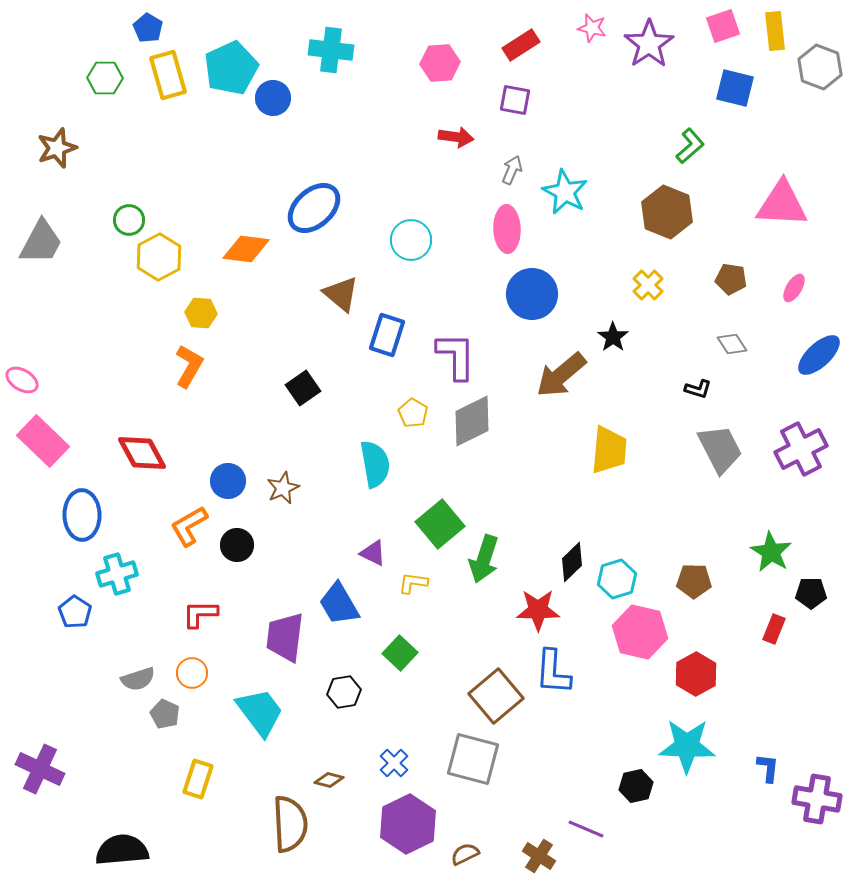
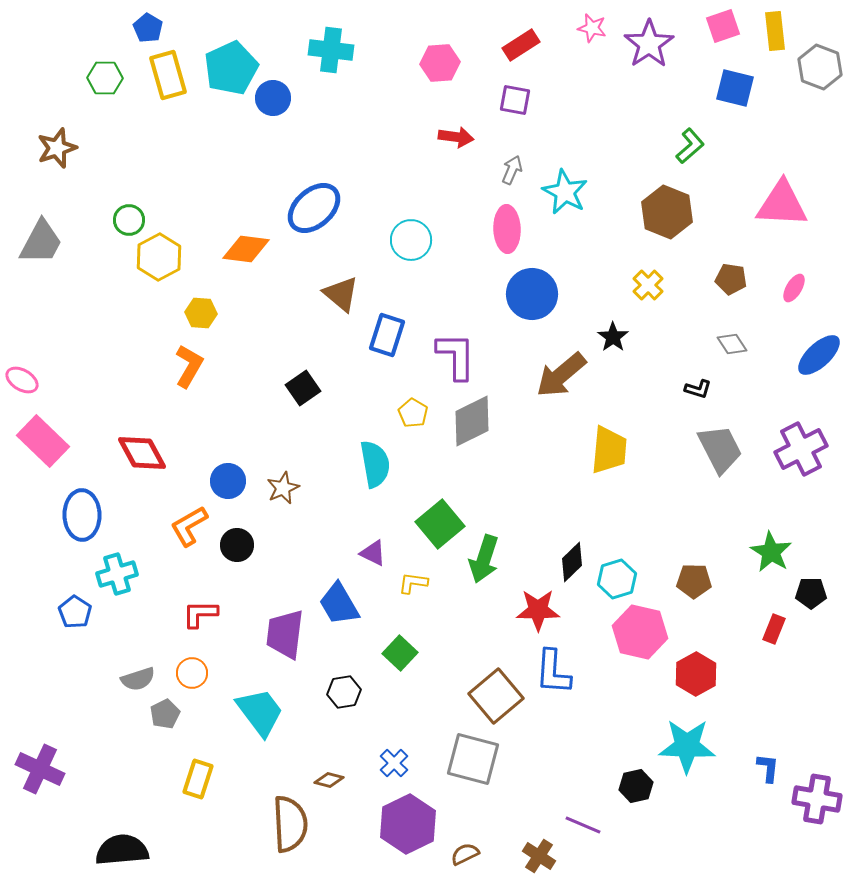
purple trapezoid at (285, 637): moved 3 px up
gray pentagon at (165, 714): rotated 20 degrees clockwise
purple line at (586, 829): moved 3 px left, 4 px up
